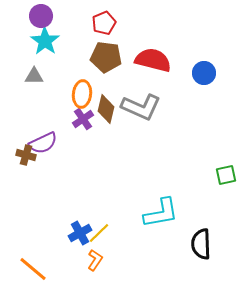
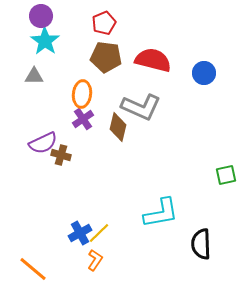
brown diamond: moved 12 px right, 18 px down
brown cross: moved 35 px right
